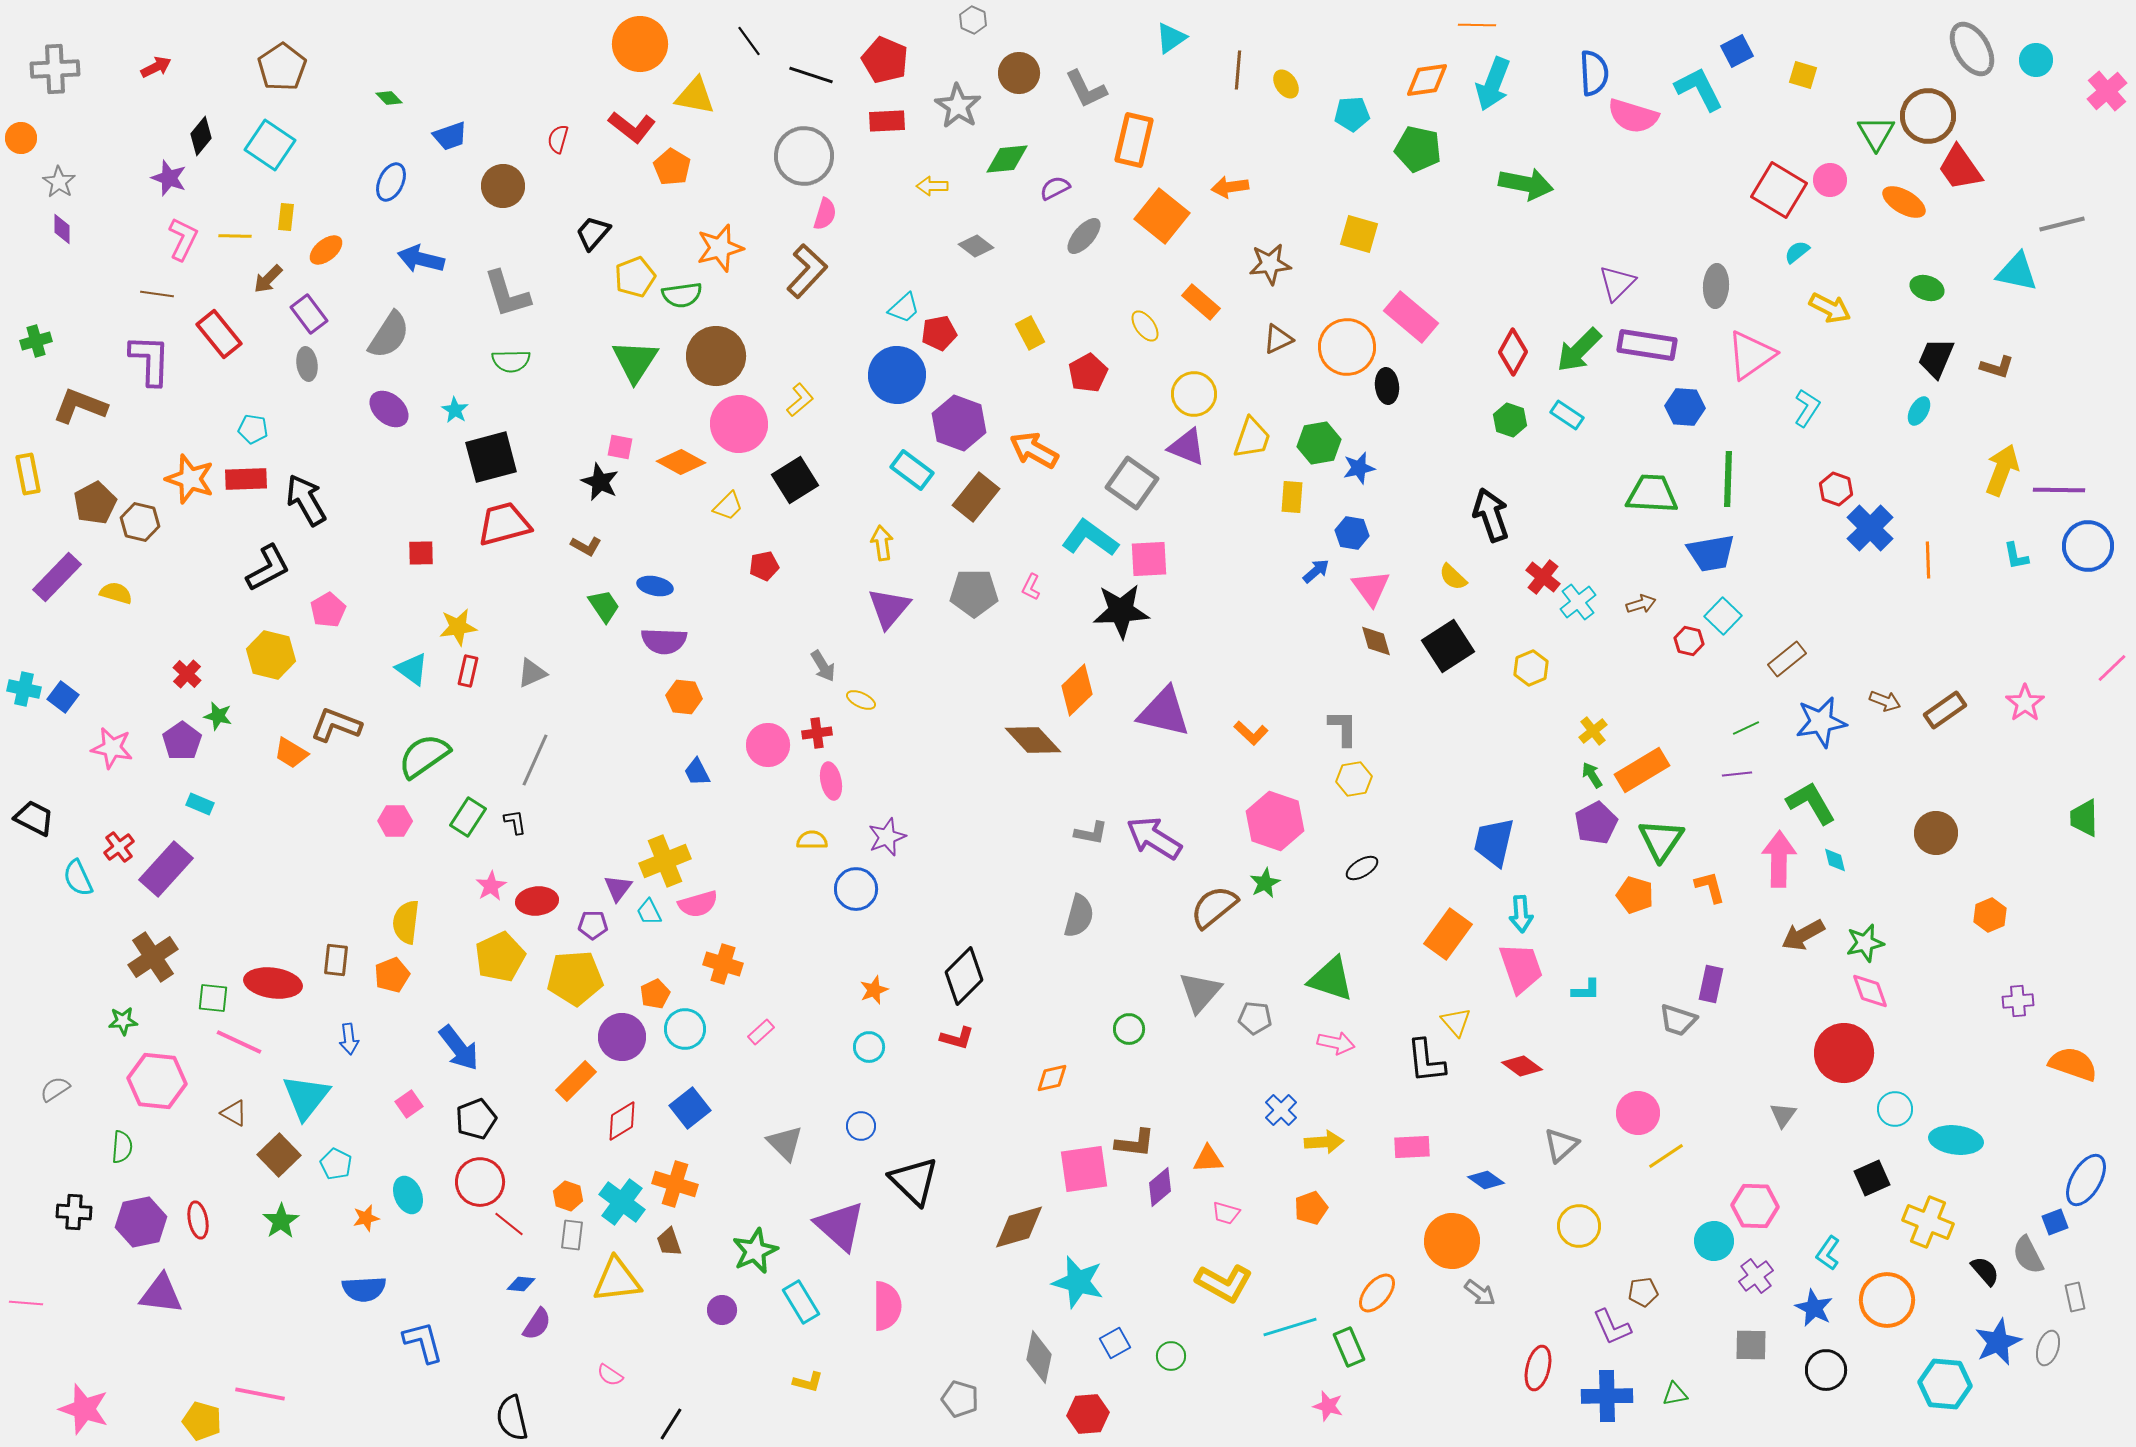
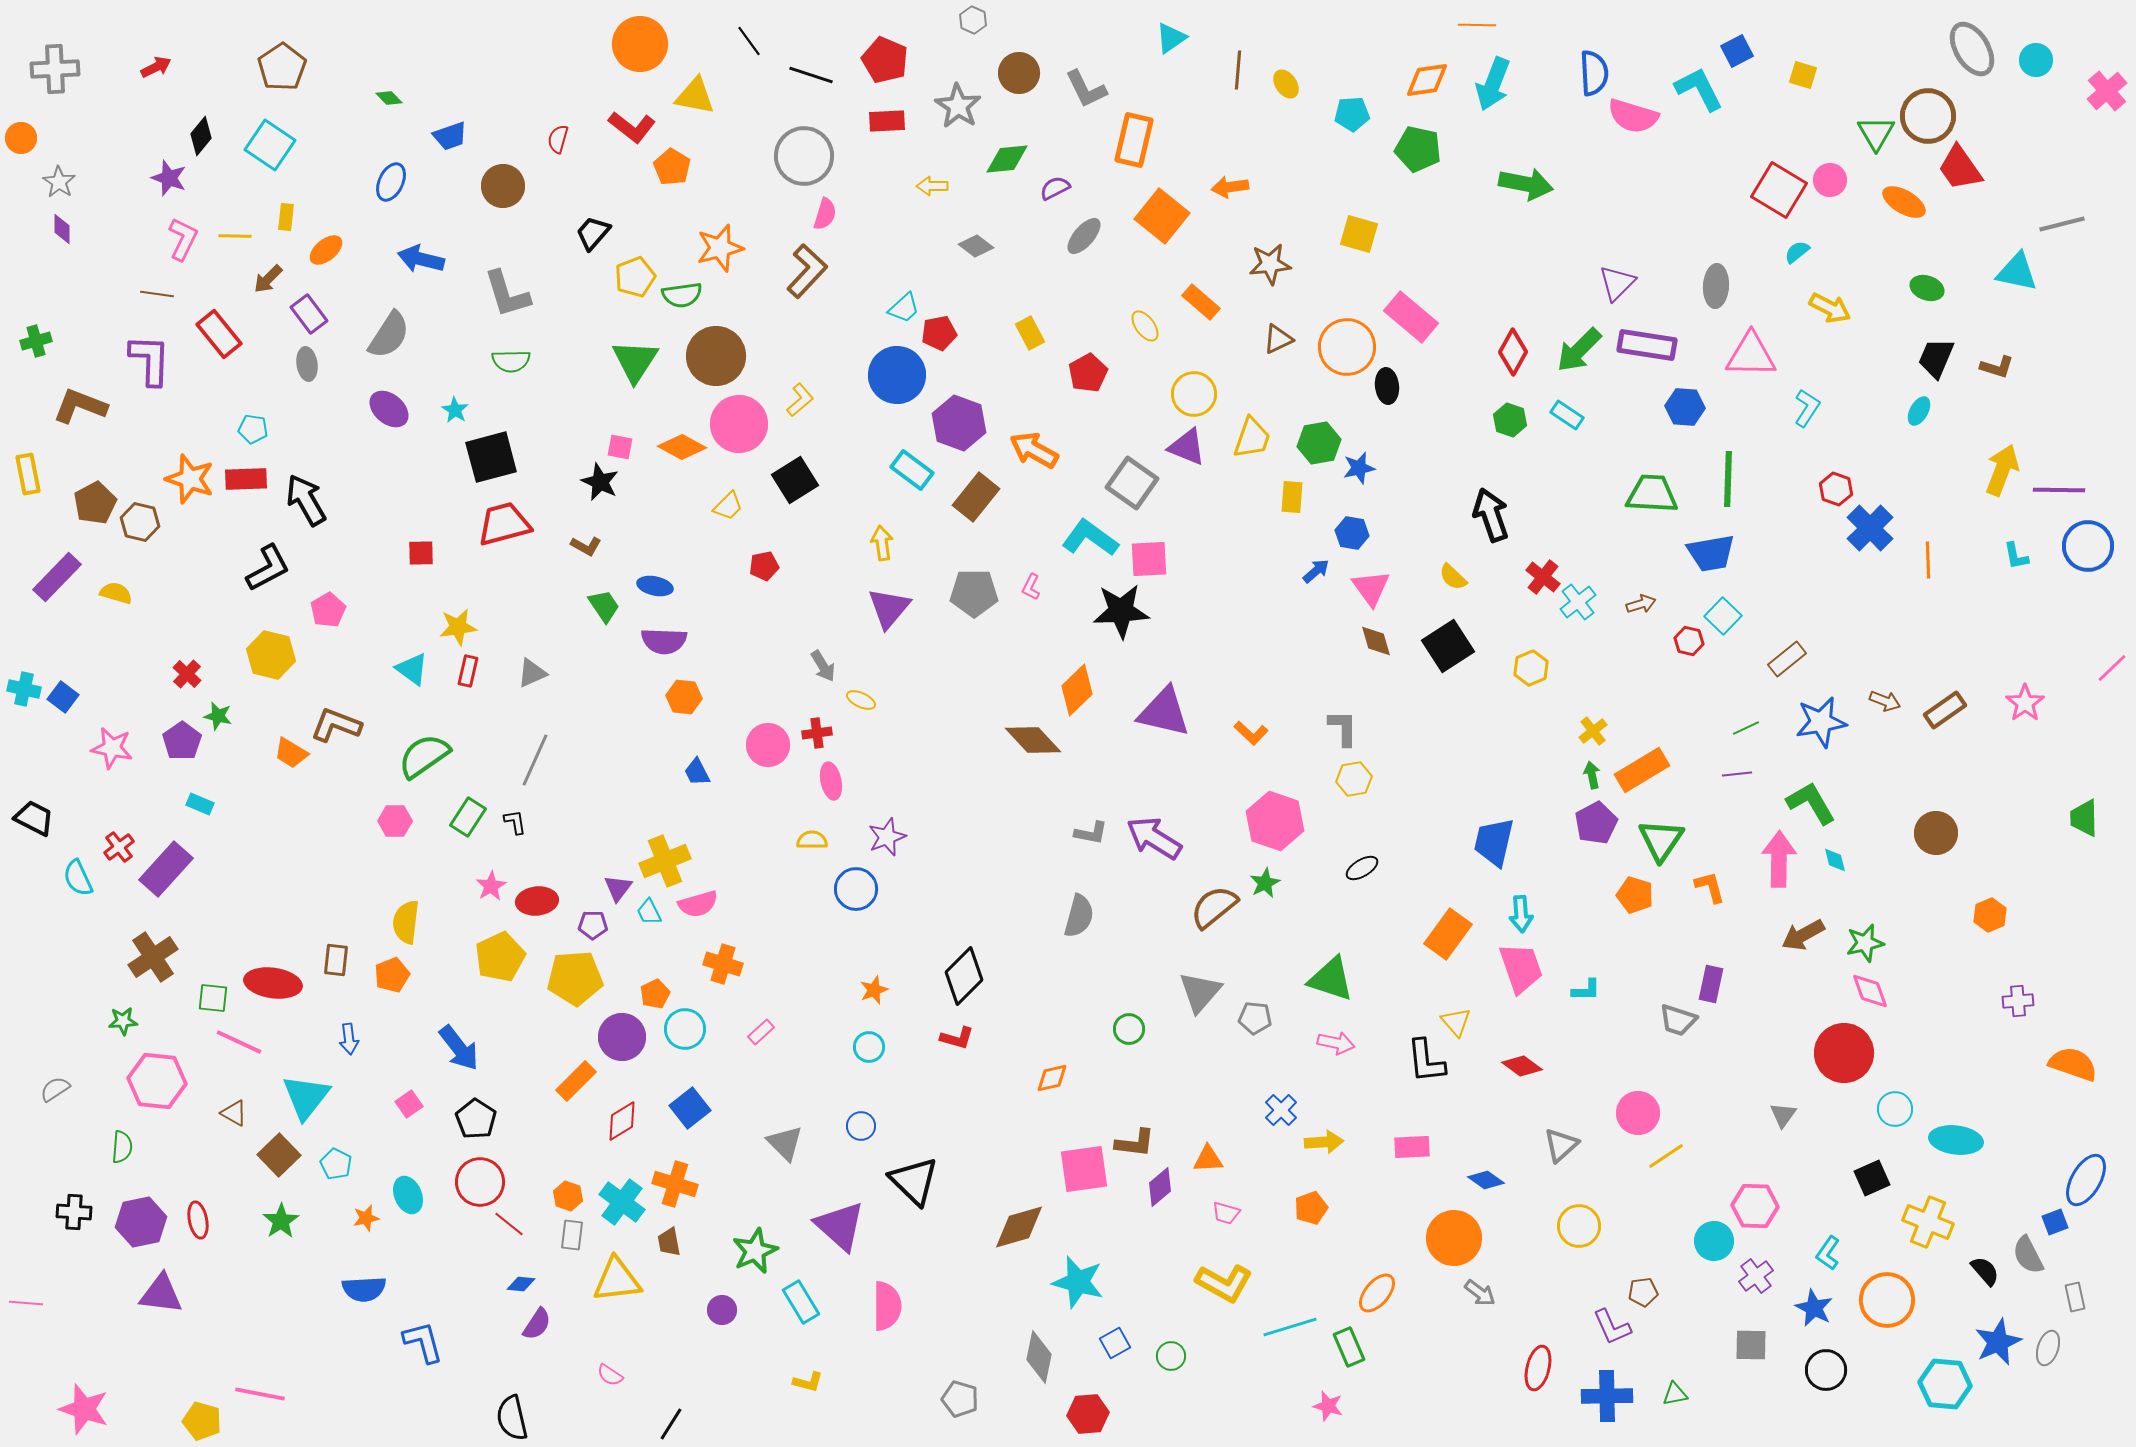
pink triangle at (1751, 355): rotated 36 degrees clockwise
orange diamond at (681, 462): moved 1 px right, 15 px up
green arrow at (1592, 775): rotated 20 degrees clockwise
black pentagon at (476, 1119): rotated 18 degrees counterclockwise
orange circle at (1452, 1241): moved 2 px right, 3 px up
brown trapezoid at (669, 1242): rotated 8 degrees clockwise
